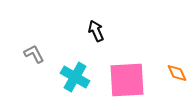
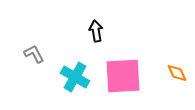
black arrow: rotated 15 degrees clockwise
pink square: moved 4 px left, 4 px up
